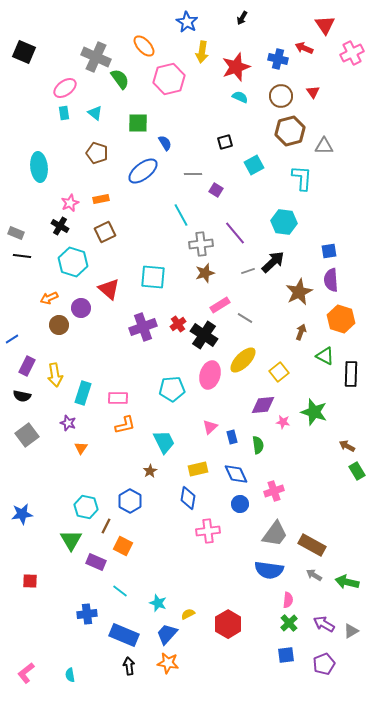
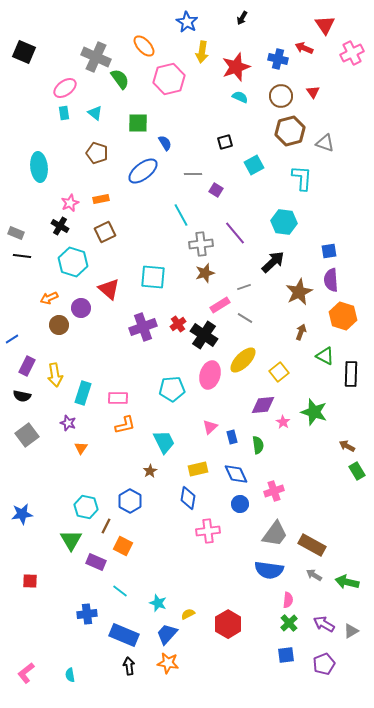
gray triangle at (324, 146): moved 1 px right, 3 px up; rotated 18 degrees clockwise
gray line at (248, 271): moved 4 px left, 16 px down
orange hexagon at (341, 319): moved 2 px right, 3 px up
pink star at (283, 422): rotated 24 degrees clockwise
